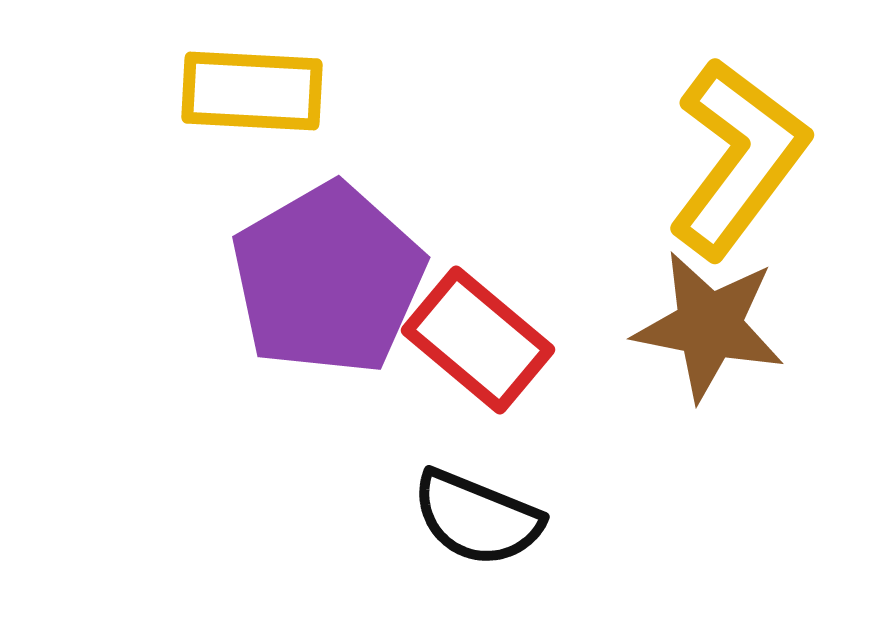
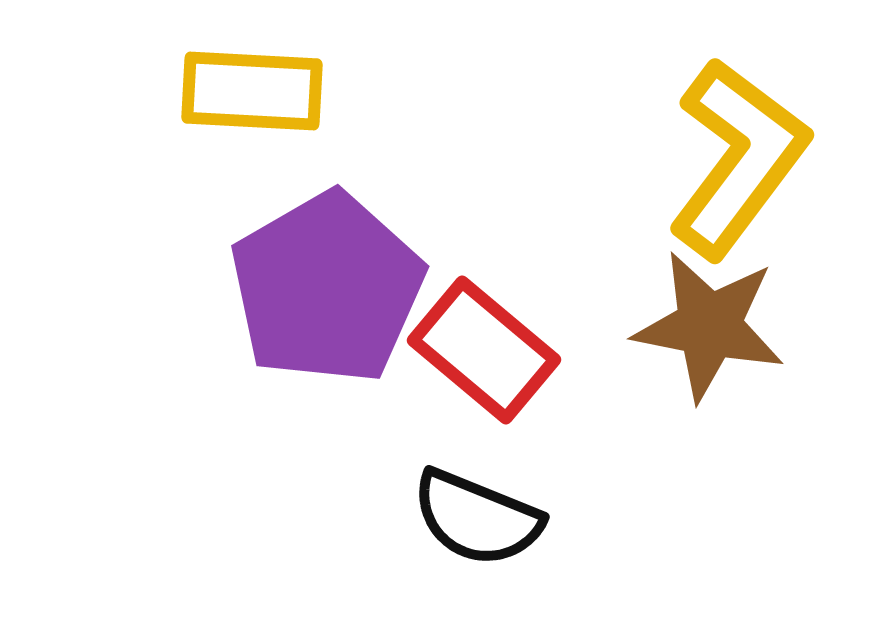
purple pentagon: moved 1 px left, 9 px down
red rectangle: moved 6 px right, 10 px down
